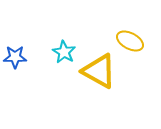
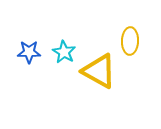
yellow ellipse: rotated 64 degrees clockwise
blue star: moved 14 px right, 5 px up
